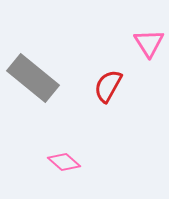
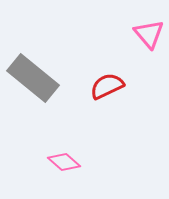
pink triangle: moved 9 px up; rotated 8 degrees counterclockwise
red semicircle: moved 1 px left; rotated 36 degrees clockwise
